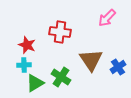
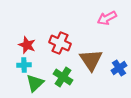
pink arrow: rotated 18 degrees clockwise
red cross: moved 11 px down; rotated 15 degrees clockwise
blue cross: moved 1 px right, 1 px down
green cross: moved 2 px right
green triangle: rotated 12 degrees counterclockwise
